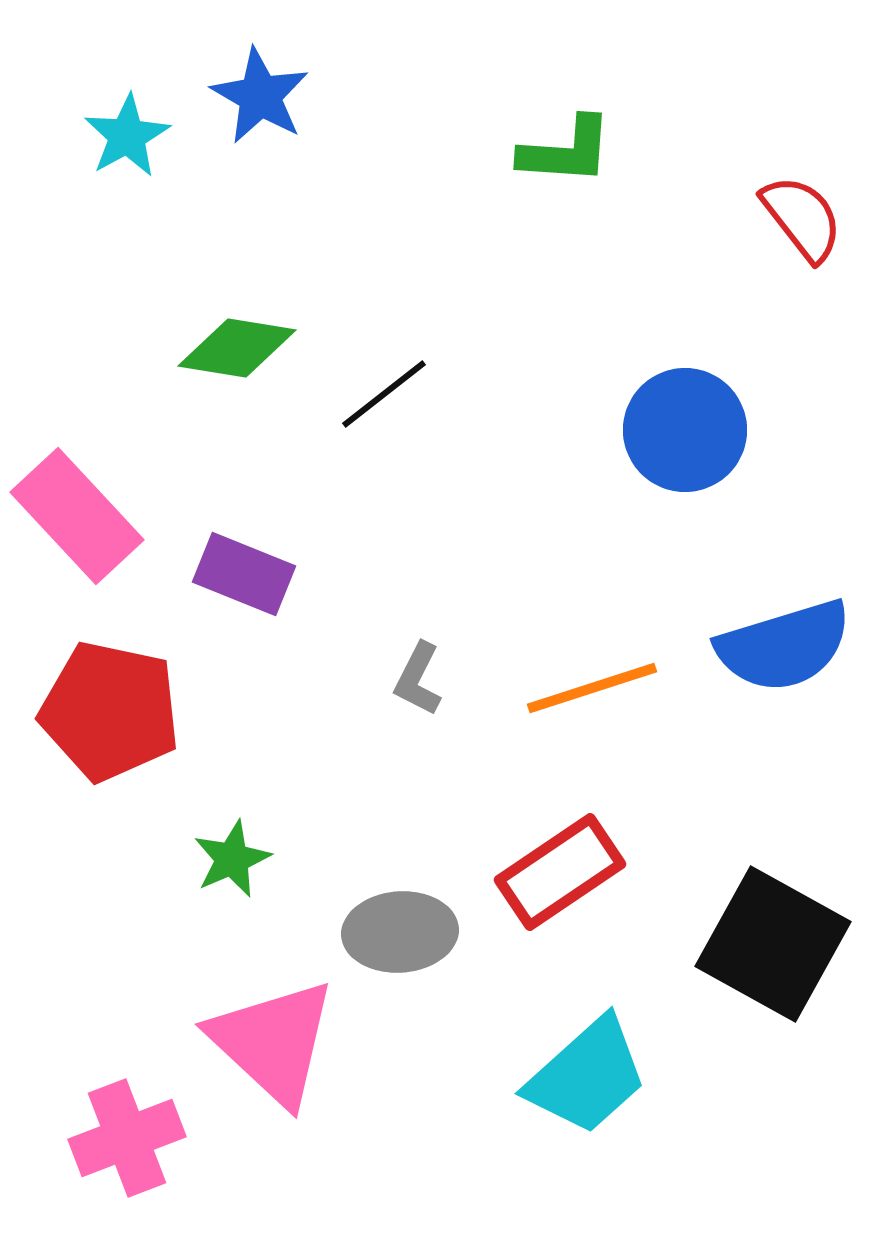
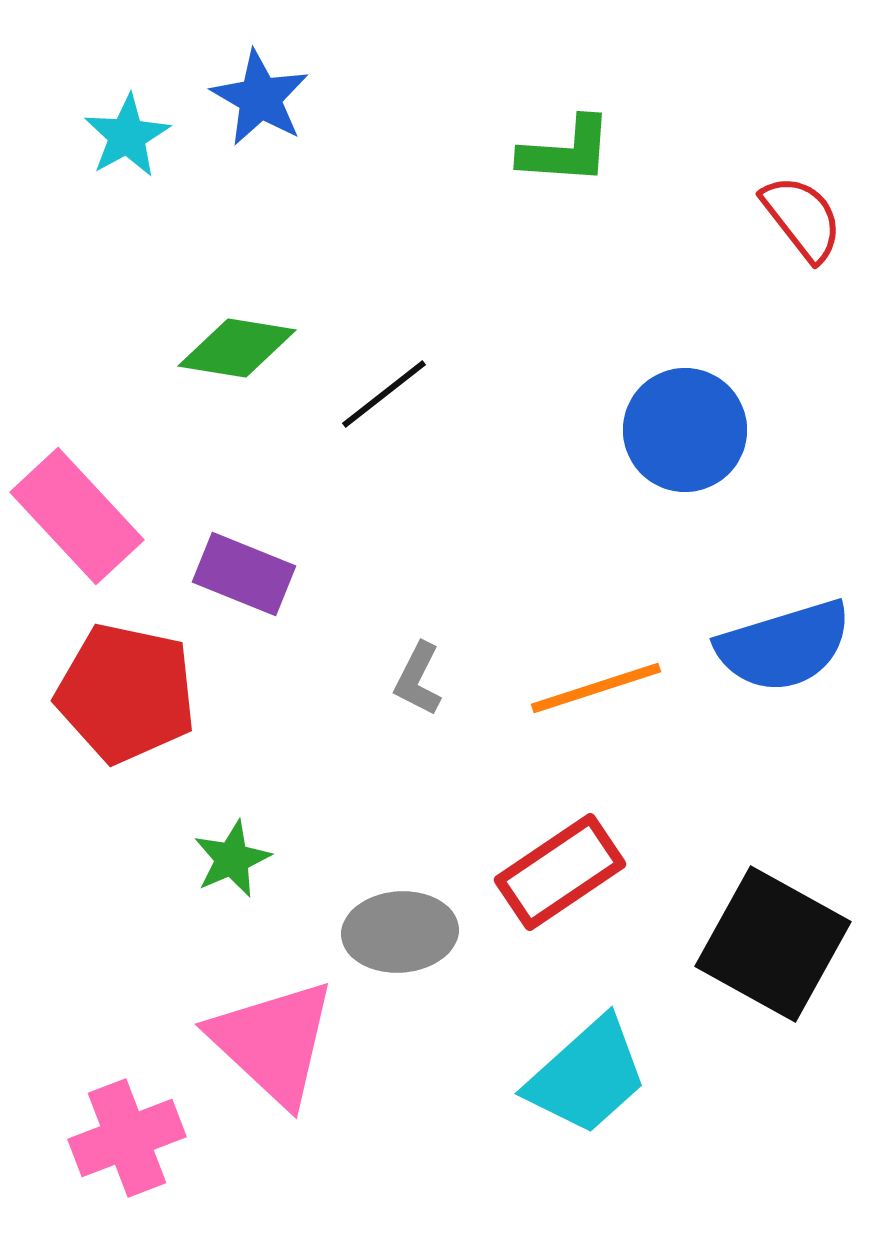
blue star: moved 2 px down
orange line: moved 4 px right
red pentagon: moved 16 px right, 18 px up
